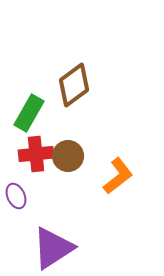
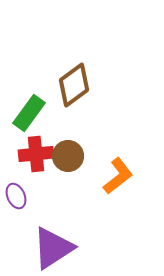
green rectangle: rotated 6 degrees clockwise
